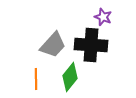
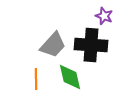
purple star: moved 1 px right, 1 px up
green diamond: rotated 52 degrees counterclockwise
